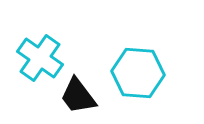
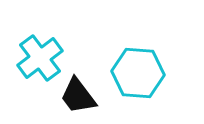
cyan cross: rotated 18 degrees clockwise
